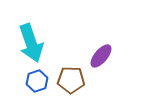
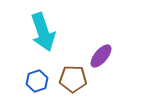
cyan arrow: moved 12 px right, 11 px up
brown pentagon: moved 2 px right, 1 px up
